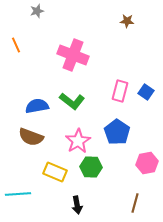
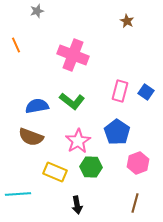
brown star: rotated 24 degrees clockwise
pink hexagon: moved 9 px left; rotated 10 degrees counterclockwise
